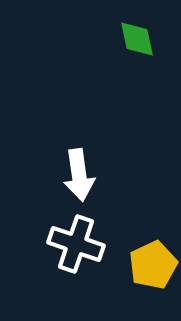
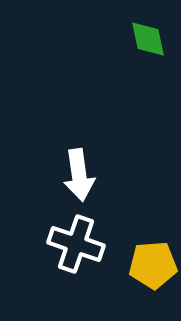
green diamond: moved 11 px right
yellow pentagon: rotated 21 degrees clockwise
